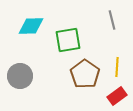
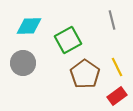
cyan diamond: moved 2 px left
green square: rotated 20 degrees counterclockwise
yellow line: rotated 30 degrees counterclockwise
gray circle: moved 3 px right, 13 px up
